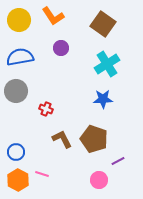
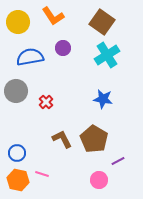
yellow circle: moved 1 px left, 2 px down
brown square: moved 1 px left, 2 px up
purple circle: moved 2 px right
blue semicircle: moved 10 px right
cyan cross: moved 9 px up
blue star: rotated 12 degrees clockwise
red cross: moved 7 px up; rotated 24 degrees clockwise
brown pentagon: rotated 12 degrees clockwise
blue circle: moved 1 px right, 1 px down
orange hexagon: rotated 15 degrees counterclockwise
